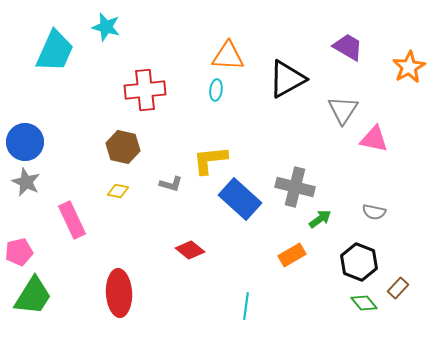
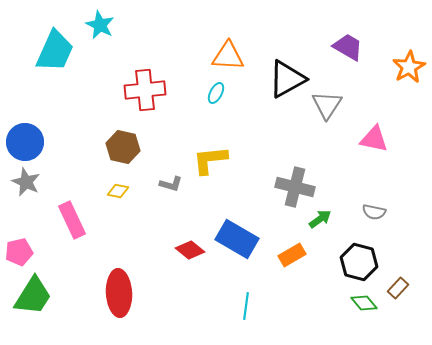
cyan star: moved 6 px left, 2 px up; rotated 12 degrees clockwise
cyan ellipse: moved 3 px down; rotated 20 degrees clockwise
gray triangle: moved 16 px left, 5 px up
blue rectangle: moved 3 px left, 40 px down; rotated 12 degrees counterclockwise
black hexagon: rotated 6 degrees counterclockwise
